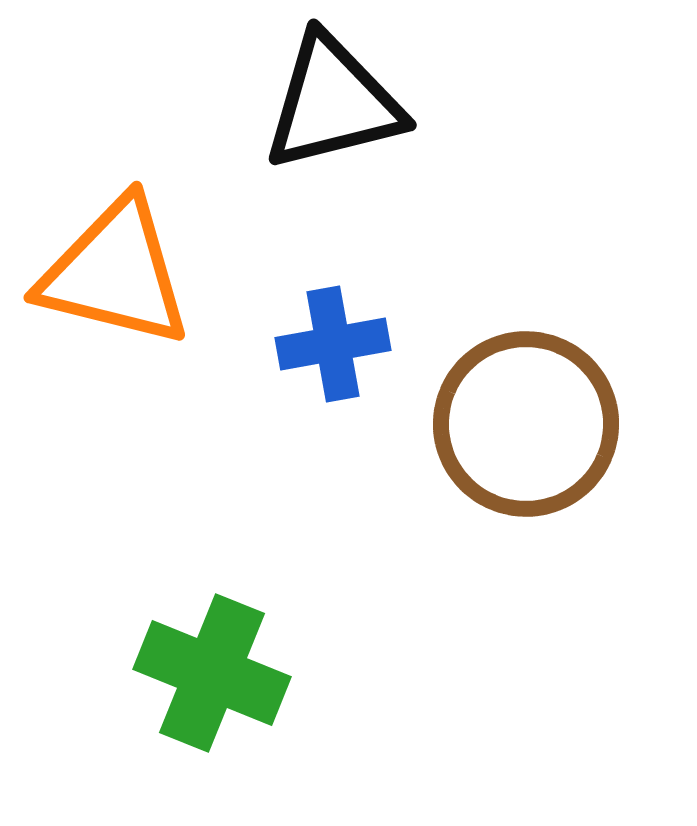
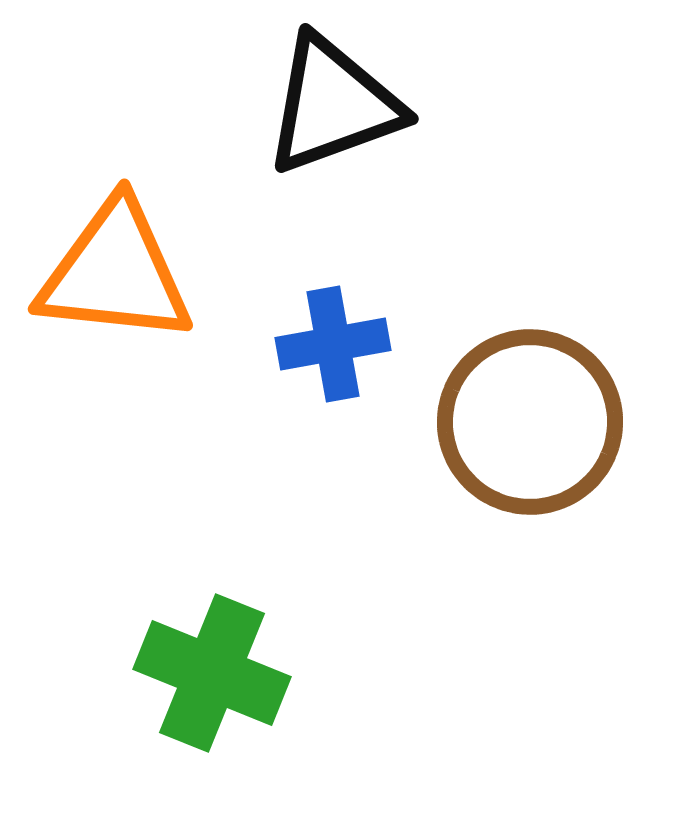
black triangle: moved 2 px down; rotated 6 degrees counterclockwise
orange triangle: rotated 8 degrees counterclockwise
brown circle: moved 4 px right, 2 px up
